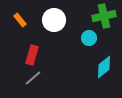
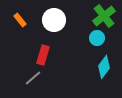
green cross: rotated 25 degrees counterclockwise
cyan circle: moved 8 px right
red rectangle: moved 11 px right
cyan diamond: rotated 15 degrees counterclockwise
